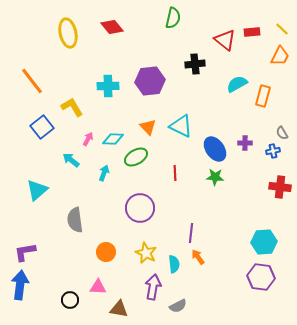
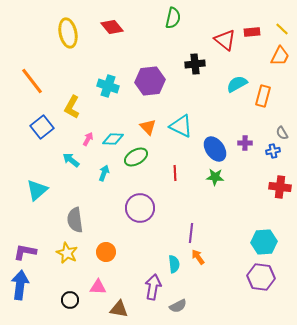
cyan cross at (108, 86): rotated 20 degrees clockwise
yellow L-shape at (72, 107): rotated 120 degrees counterclockwise
purple L-shape at (25, 252): rotated 20 degrees clockwise
yellow star at (146, 253): moved 79 px left
